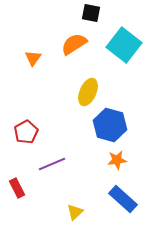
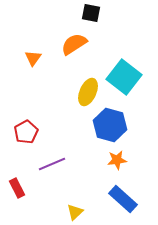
cyan square: moved 32 px down
